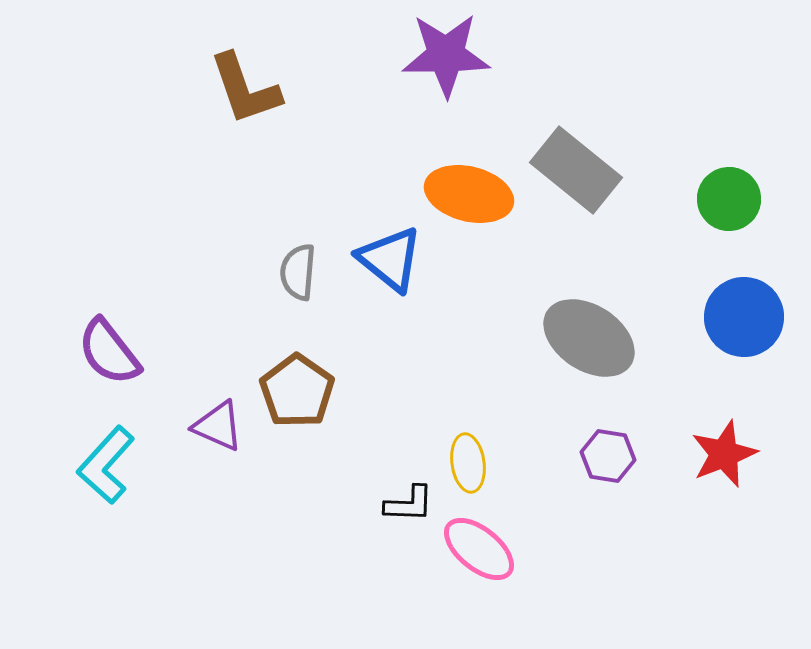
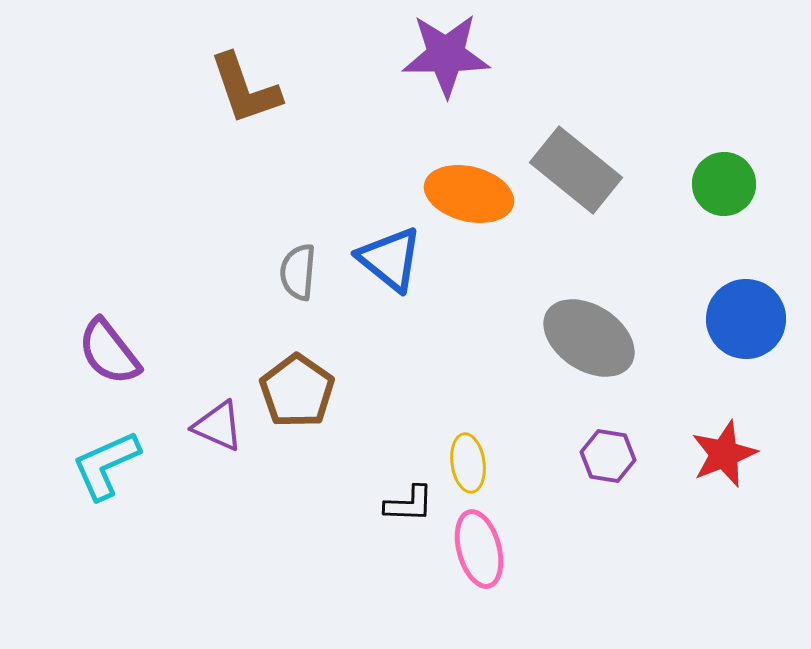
green circle: moved 5 px left, 15 px up
blue circle: moved 2 px right, 2 px down
cyan L-shape: rotated 24 degrees clockwise
pink ellipse: rotated 36 degrees clockwise
